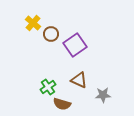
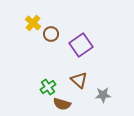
purple square: moved 6 px right
brown triangle: rotated 18 degrees clockwise
